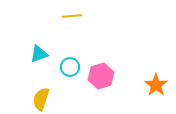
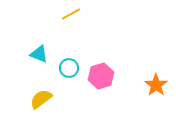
yellow line: moved 1 px left, 2 px up; rotated 24 degrees counterclockwise
cyan triangle: rotated 42 degrees clockwise
cyan circle: moved 1 px left, 1 px down
yellow semicircle: rotated 35 degrees clockwise
